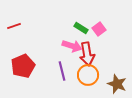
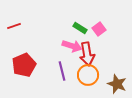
green rectangle: moved 1 px left
red pentagon: moved 1 px right, 1 px up
